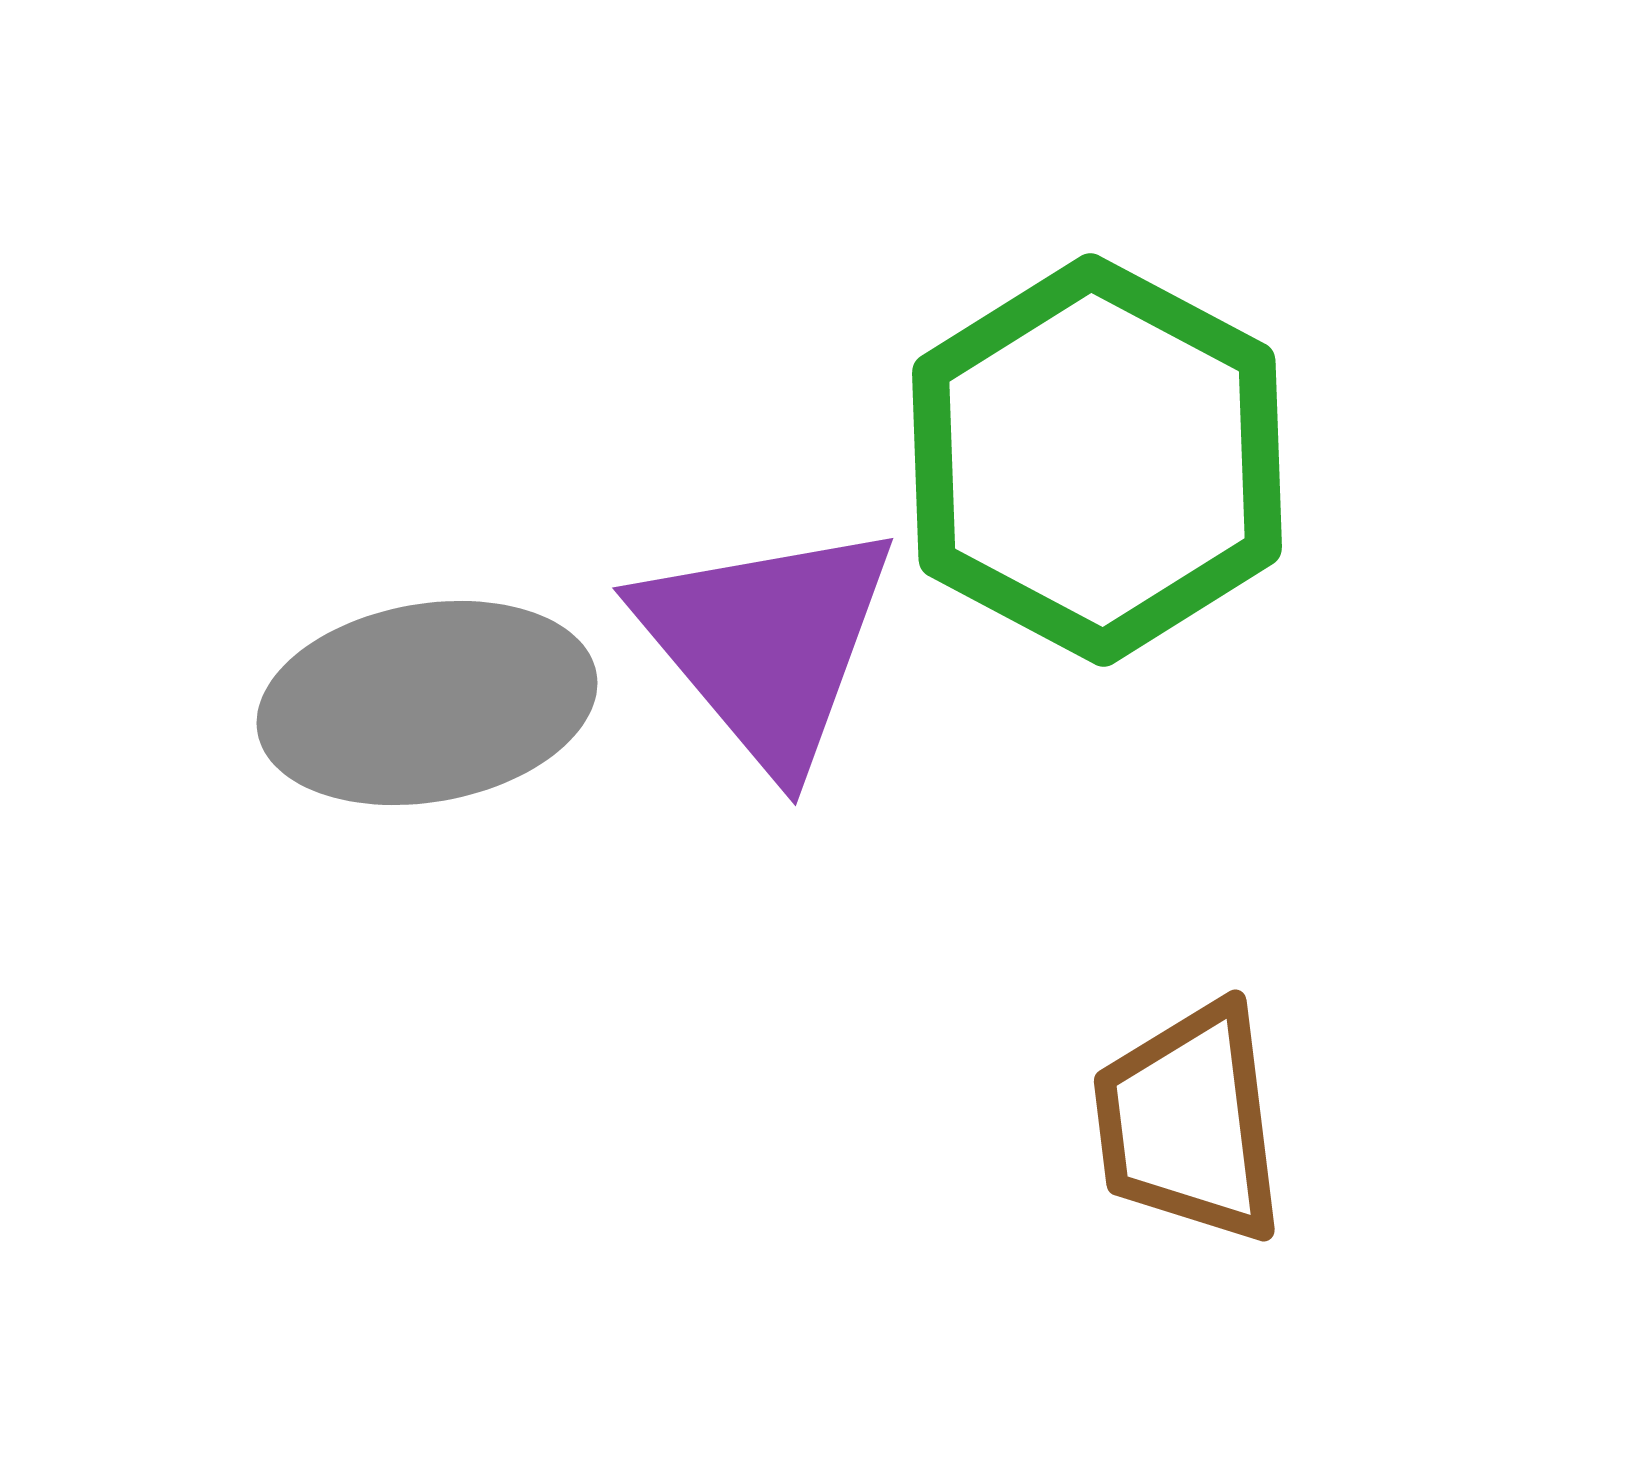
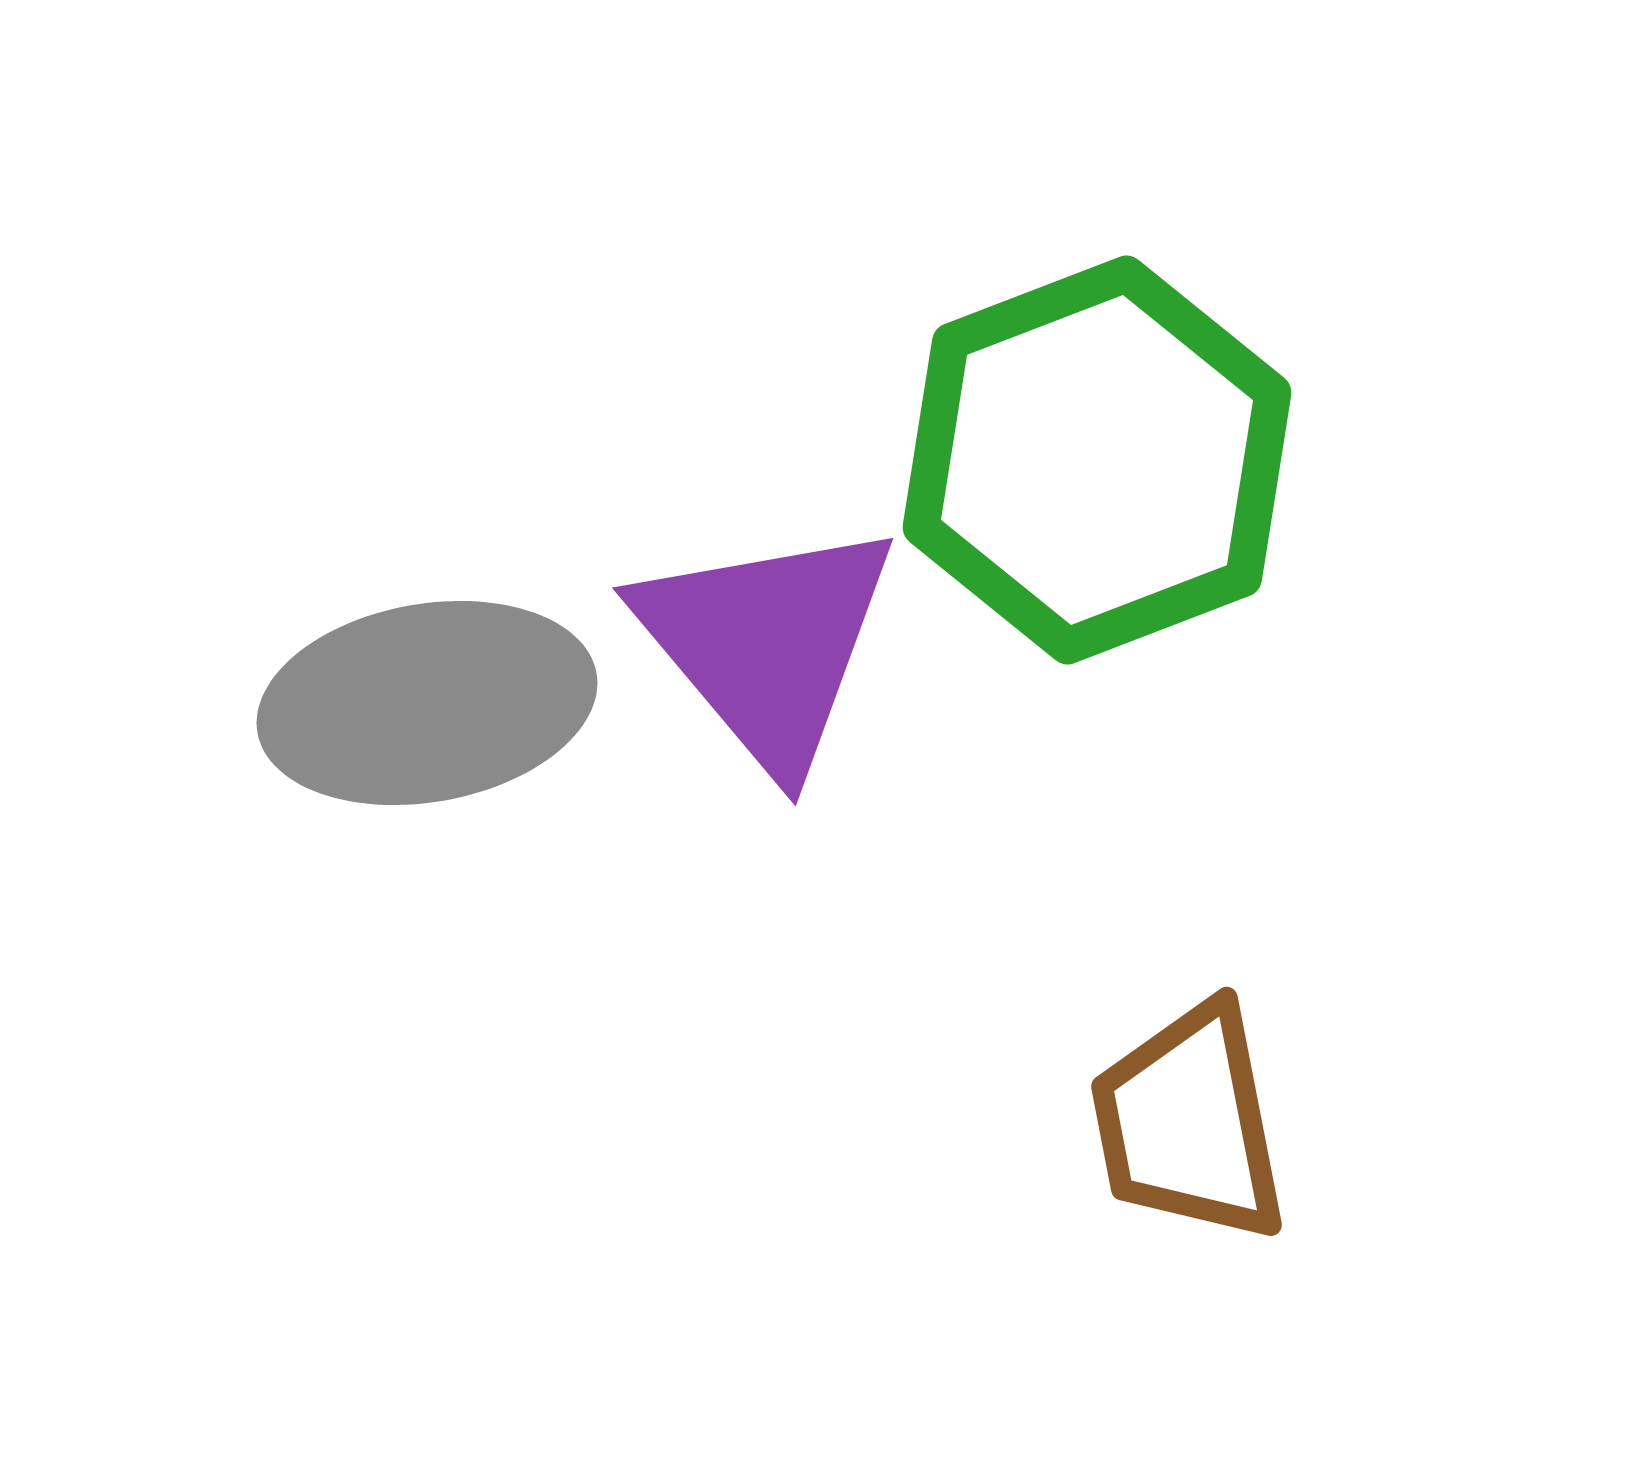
green hexagon: rotated 11 degrees clockwise
brown trapezoid: rotated 4 degrees counterclockwise
